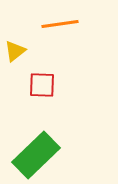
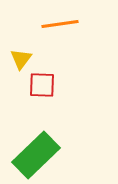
yellow triangle: moved 6 px right, 8 px down; rotated 15 degrees counterclockwise
